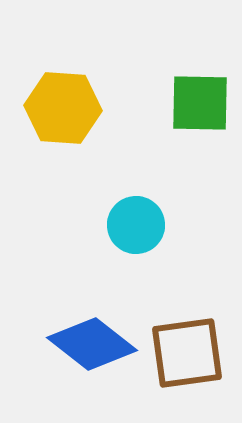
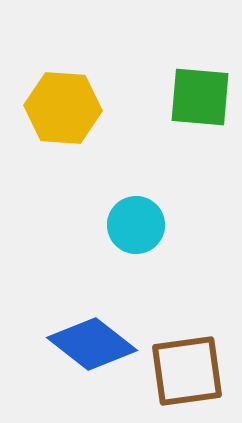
green square: moved 6 px up; rotated 4 degrees clockwise
brown square: moved 18 px down
